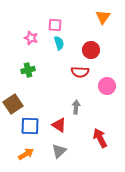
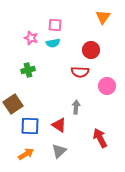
cyan semicircle: moved 6 px left; rotated 96 degrees clockwise
